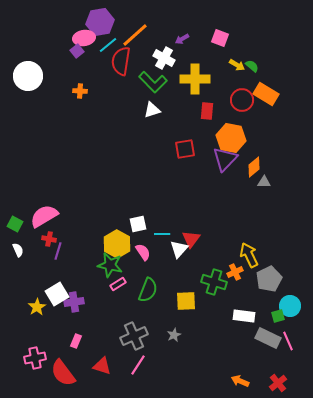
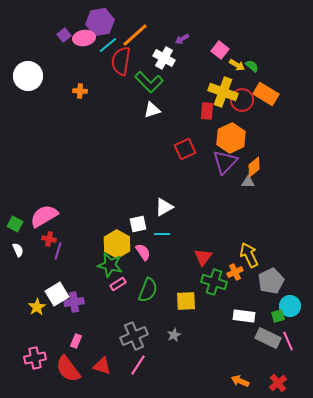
pink square at (220, 38): moved 12 px down; rotated 18 degrees clockwise
purple square at (77, 51): moved 13 px left, 16 px up
yellow cross at (195, 79): moved 28 px right, 13 px down; rotated 20 degrees clockwise
green L-shape at (153, 82): moved 4 px left
orange hexagon at (231, 138): rotated 24 degrees clockwise
red square at (185, 149): rotated 15 degrees counterclockwise
purple triangle at (225, 159): moved 3 px down
gray triangle at (264, 182): moved 16 px left
red triangle at (191, 239): moved 12 px right, 18 px down
white triangle at (179, 249): moved 15 px left, 42 px up; rotated 18 degrees clockwise
gray pentagon at (269, 279): moved 2 px right, 2 px down
red semicircle at (63, 373): moved 5 px right, 4 px up
